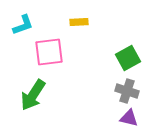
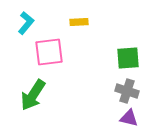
cyan L-shape: moved 3 px right, 2 px up; rotated 30 degrees counterclockwise
green square: rotated 25 degrees clockwise
